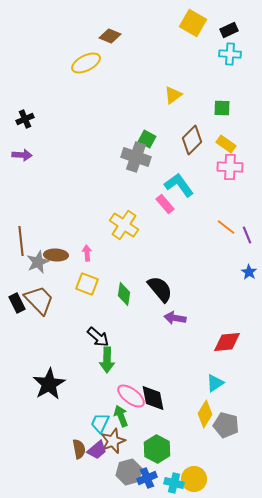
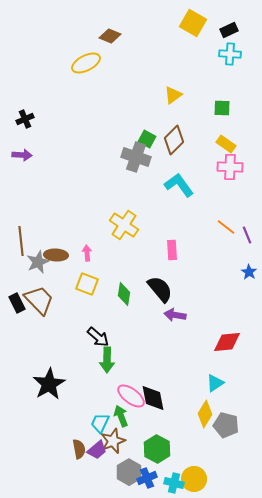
brown diamond at (192, 140): moved 18 px left
pink rectangle at (165, 204): moved 7 px right, 46 px down; rotated 36 degrees clockwise
purple arrow at (175, 318): moved 3 px up
gray hexagon at (129, 472): rotated 15 degrees counterclockwise
